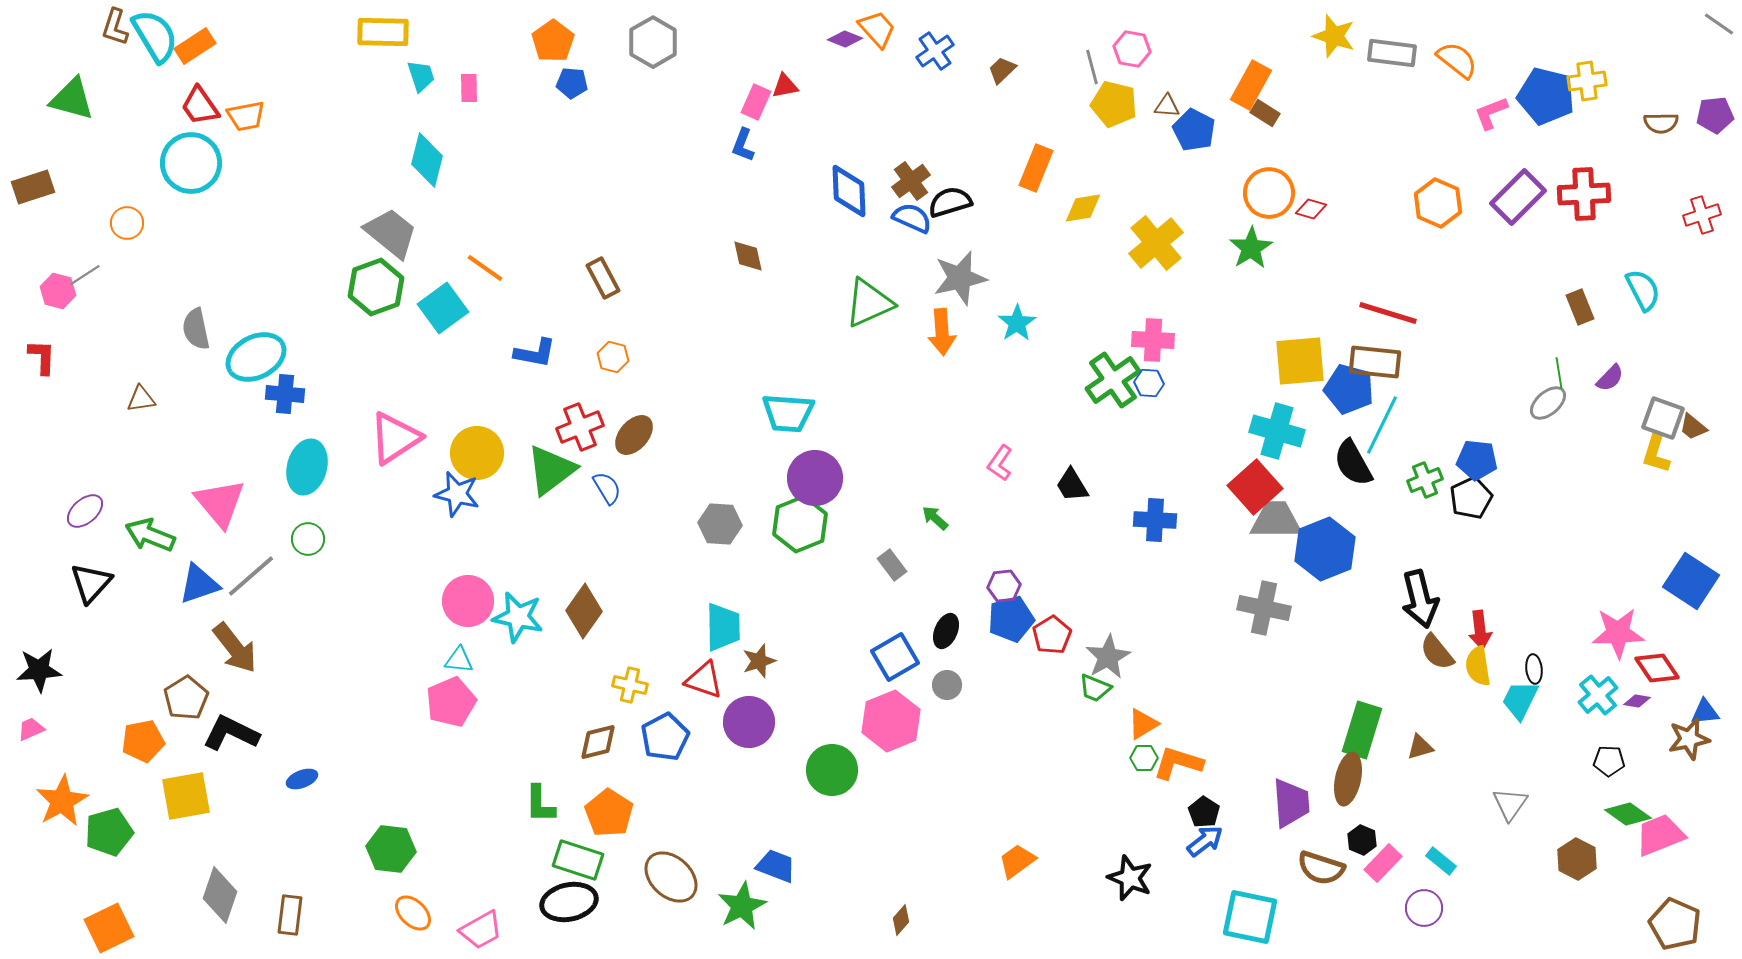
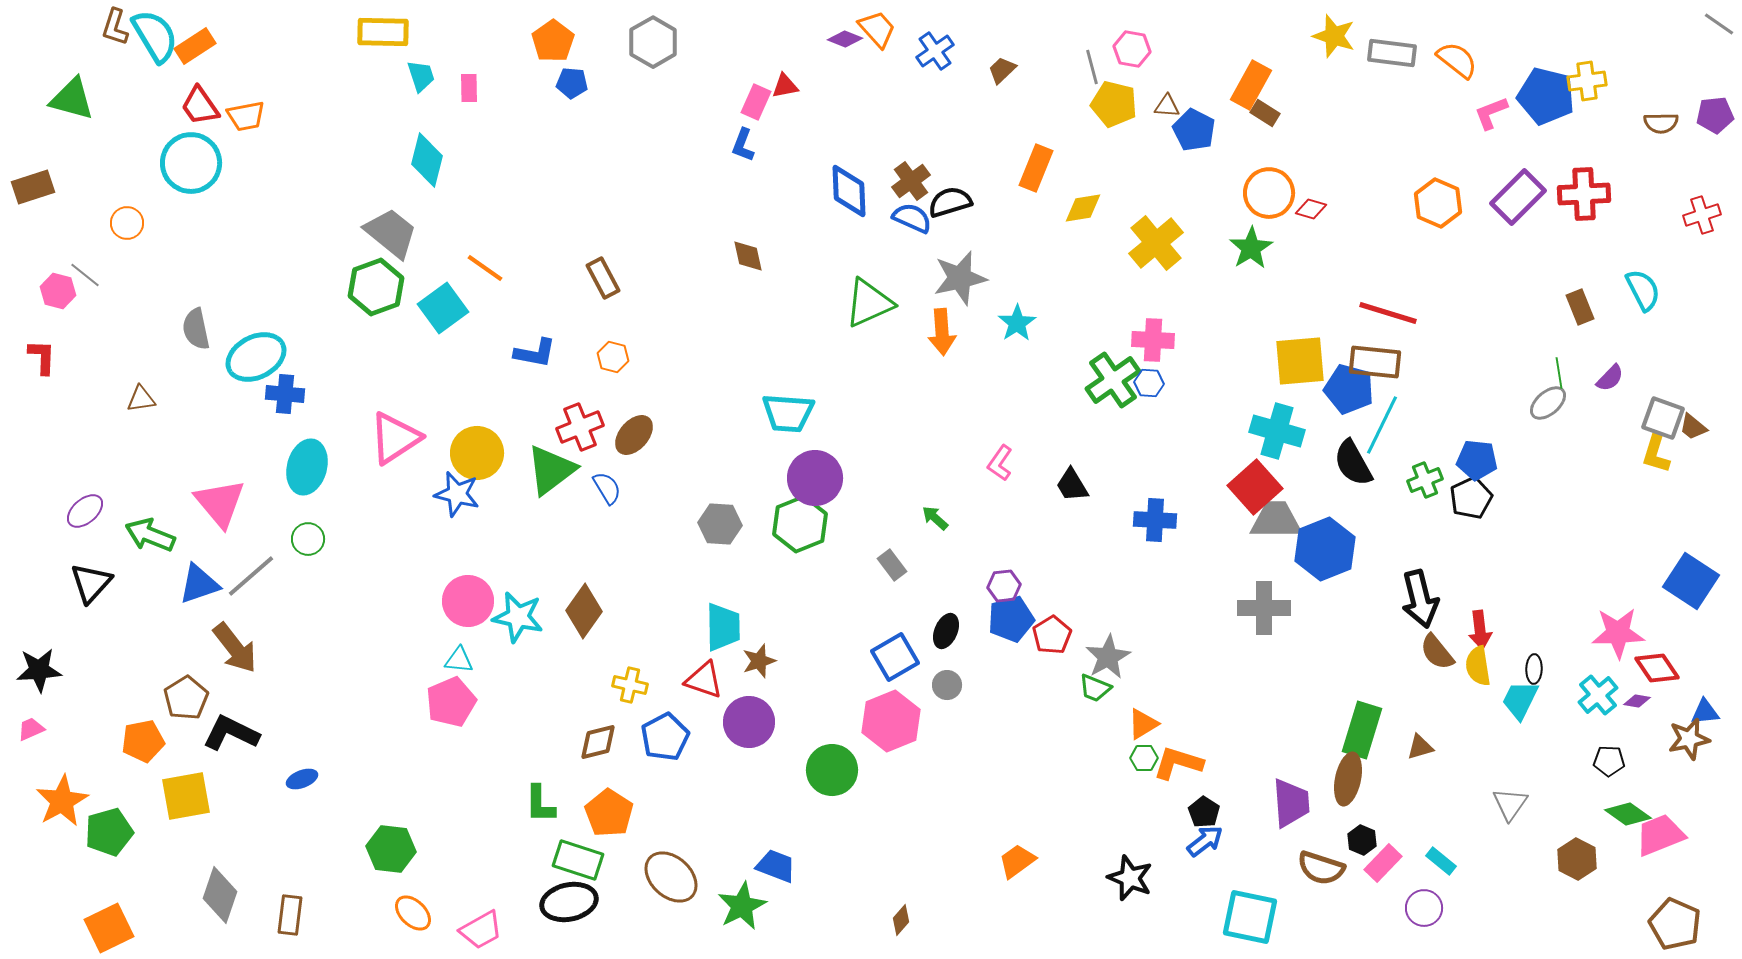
gray line at (85, 275): rotated 72 degrees clockwise
gray cross at (1264, 608): rotated 12 degrees counterclockwise
black ellipse at (1534, 669): rotated 8 degrees clockwise
